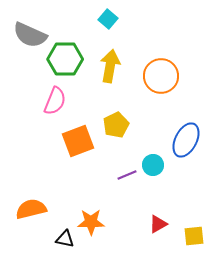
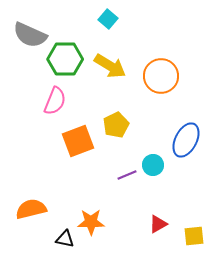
yellow arrow: rotated 112 degrees clockwise
